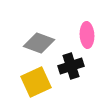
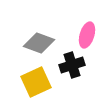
pink ellipse: rotated 20 degrees clockwise
black cross: moved 1 px right, 1 px up
